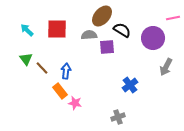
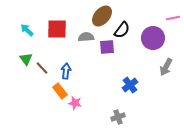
black semicircle: rotated 96 degrees clockwise
gray semicircle: moved 3 px left, 2 px down
